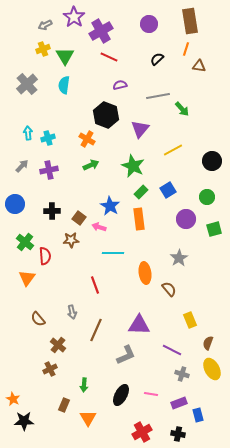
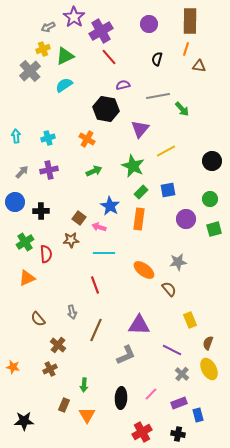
brown rectangle at (190, 21): rotated 10 degrees clockwise
gray arrow at (45, 25): moved 3 px right, 2 px down
green triangle at (65, 56): rotated 36 degrees clockwise
red line at (109, 57): rotated 24 degrees clockwise
black semicircle at (157, 59): rotated 32 degrees counterclockwise
gray cross at (27, 84): moved 3 px right, 13 px up
cyan semicircle at (64, 85): rotated 48 degrees clockwise
purple semicircle at (120, 85): moved 3 px right
black hexagon at (106, 115): moved 6 px up; rotated 10 degrees counterclockwise
cyan arrow at (28, 133): moved 12 px left, 3 px down
yellow line at (173, 150): moved 7 px left, 1 px down
green arrow at (91, 165): moved 3 px right, 6 px down
gray arrow at (22, 166): moved 6 px down
blue square at (168, 190): rotated 21 degrees clockwise
green circle at (207, 197): moved 3 px right, 2 px down
blue circle at (15, 204): moved 2 px up
black cross at (52, 211): moved 11 px left
orange rectangle at (139, 219): rotated 15 degrees clockwise
green cross at (25, 242): rotated 18 degrees clockwise
cyan line at (113, 253): moved 9 px left
red semicircle at (45, 256): moved 1 px right, 2 px up
gray star at (179, 258): moved 1 px left, 4 px down; rotated 24 degrees clockwise
orange ellipse at (145, 273): moved 1 px left, 3 px up; rotated 45 degrees counterclockwise
orange triangle at (27, 278): rotated 30 degrees clockwise
yellow ellipse at (212, 369): moved 3 px left
gray cross at (182, 374): rotated 24 degrees clockwise
pink line at (151, 394): rotated 56 degrees counterclockwise
black ellipse at (121, 395): moved 3 px down; rotated 25 degrees counterclockwise
orange star at (13, 399): moved 32 px up; rotated 16 degrees counterclockwise
orange triangle at (88, 418): moved 1 px left, 3 px up
